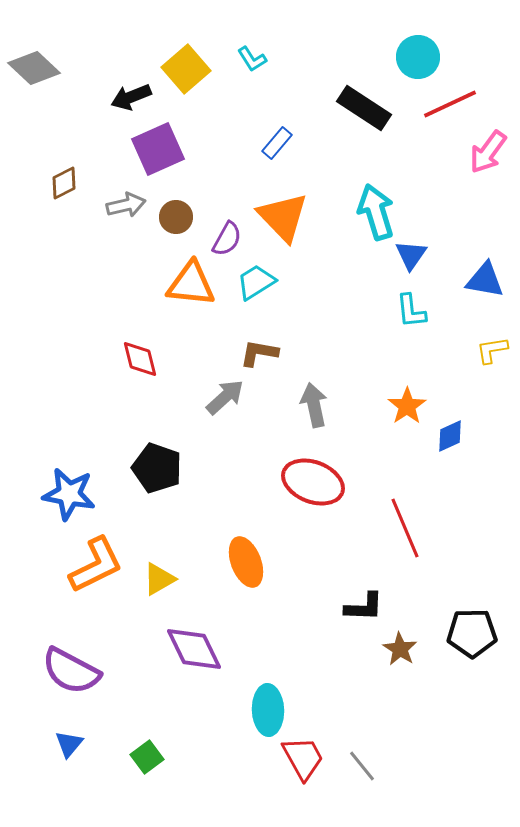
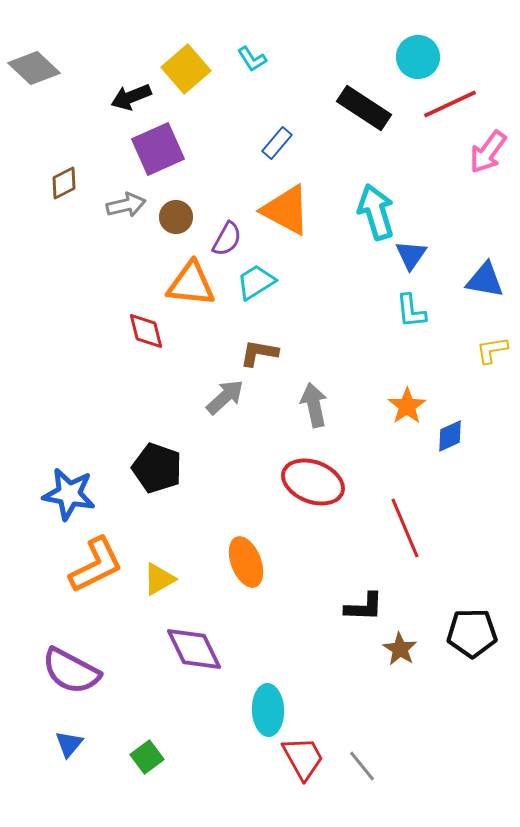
orange triangle at (283, 217): moved 3 px right, 7 px up; rotated 18 degrees counterclockwise
red diamond at (140, 359): moved 6 px right, 28 px up
